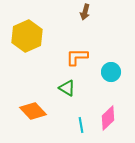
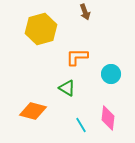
brown arrow: rotated 35 degrees counterclockwise
yellow hexagon: moved 14 px right, 7 px up; rotated 8 degrees clockwise
cyan circle: moved 2 px down
orange diamond: rotated 32 degrees counterclockwise
pink diamond: rotated 40 degrees counterclockwise
cyan line: rotated 21 degrees counterclockwise
